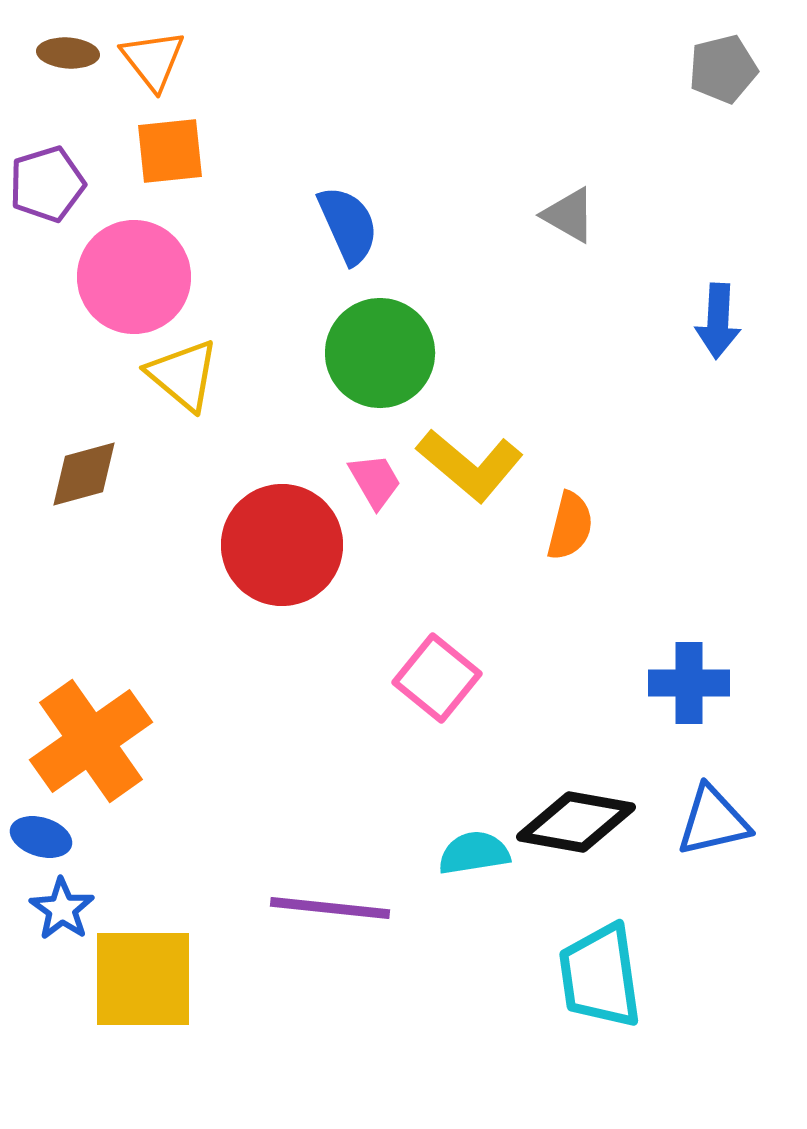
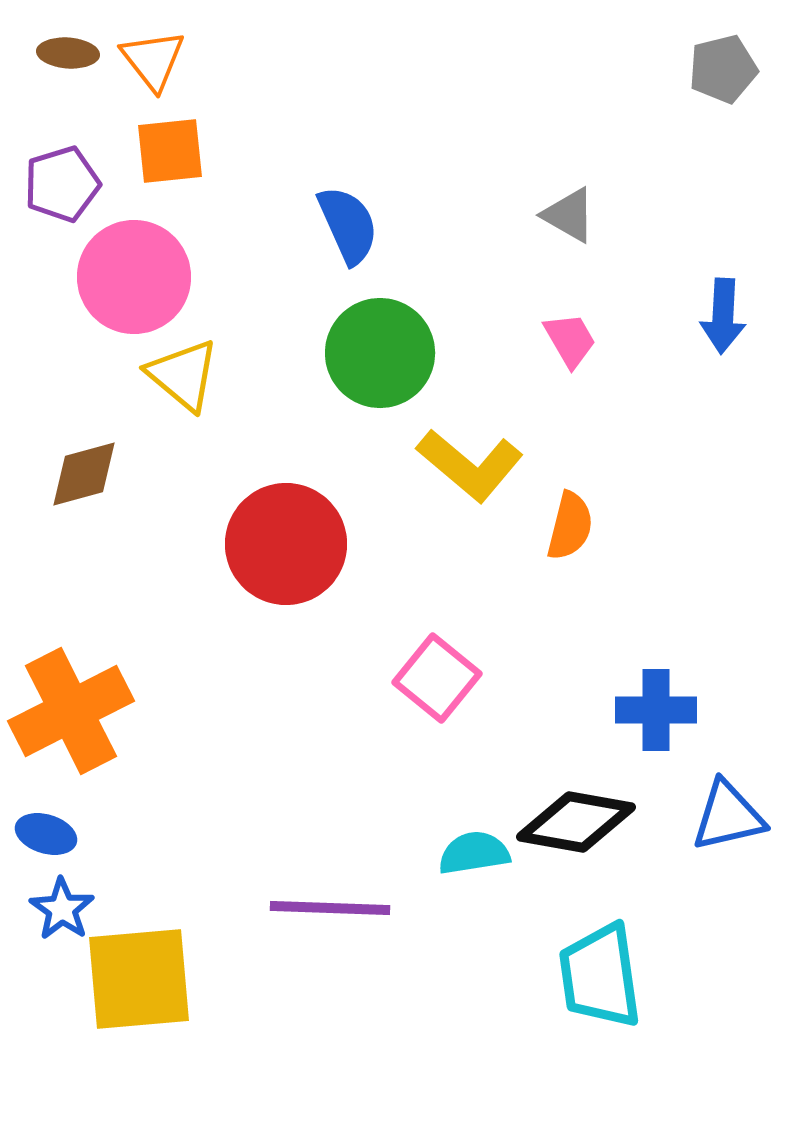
purple pentagon: moved 15 px right
blue arrow: moved 5 px right, 5 px up
pink trapezoid: moved 195 px right, 141 px up
red circle: moved 4 px right, 1 px up
blue cross: moved 33 px left, 27 px down
orange cross: moved 20 px left, 30 px up; rotated 8 degrees clockwise
blue triangle: moved 15 px right, 5 px up
blue ellipse: moved 5 px right, 3 px up
purple line: rotated 4 degrees counterclockwise
yellow square: moved 4 px left; rotated 5 degrees counterclockwise
